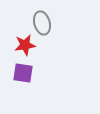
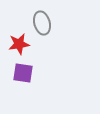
red star: moved 6 px left, 1 px up
